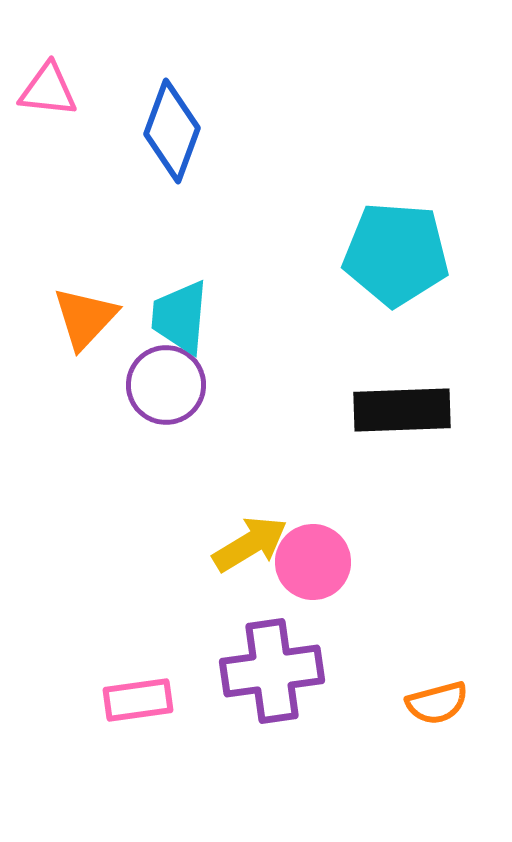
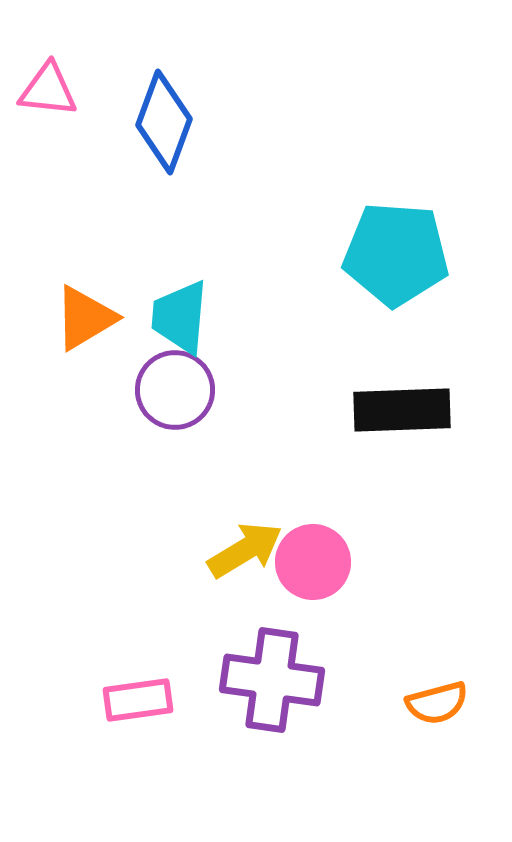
blue diamond: moved 8 px left, 9 px up
orange triangle: rotated 16 degrees clockwise
purple circle: moved 9 px right, 5 px down
yellow arrow: moved 5 px left, 6 px down
purple cross: moved 9 px down; rotated 16 degrees clockwise
